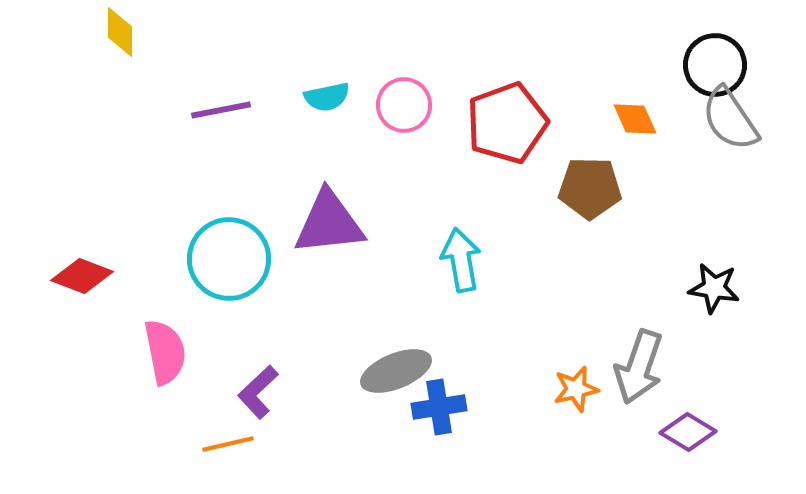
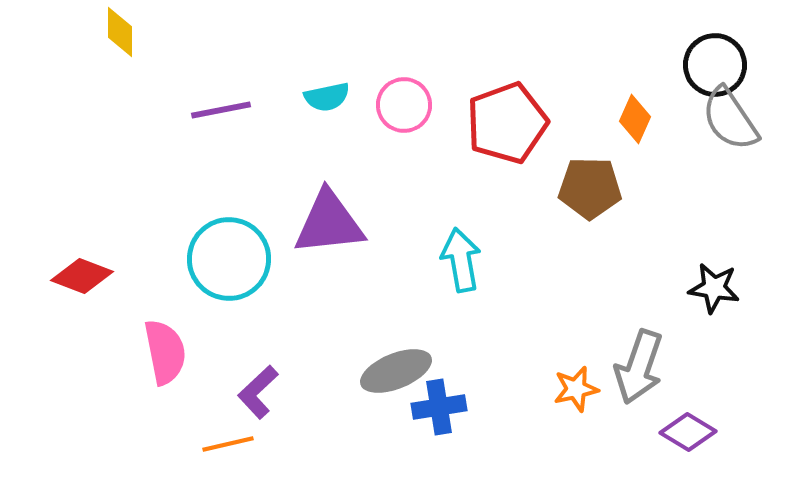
orange diamond: rotated 48 degrees clockwise
